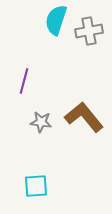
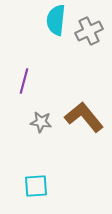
cyan semicircle: rotated 12 degrees counterclockwise
gray cross: rotated 16 degrees counterclockwise
